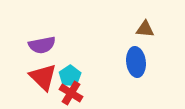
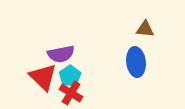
purple semicircle: moved 19 px right, 9 px down
